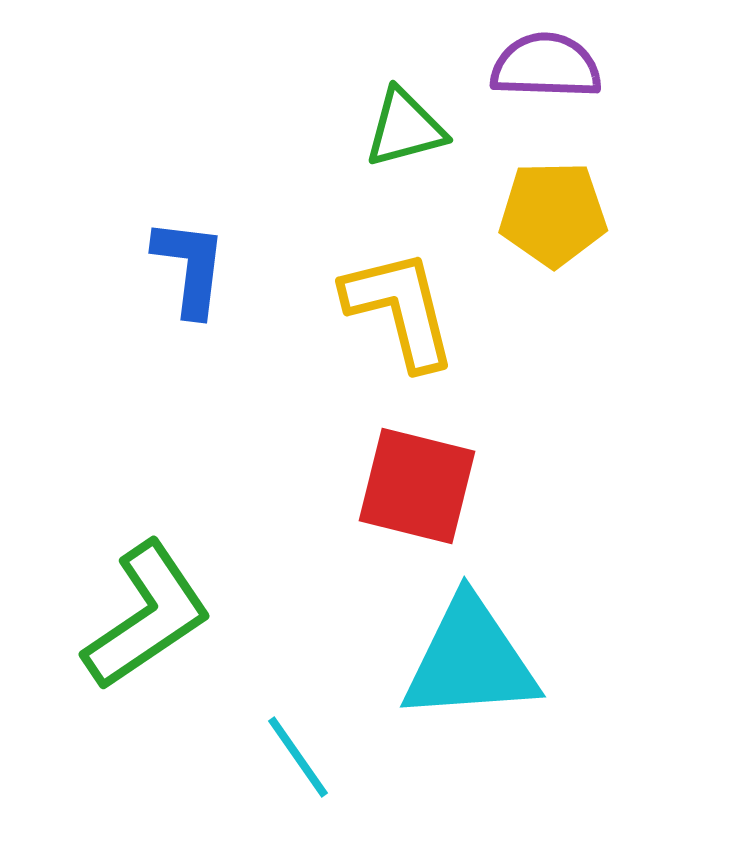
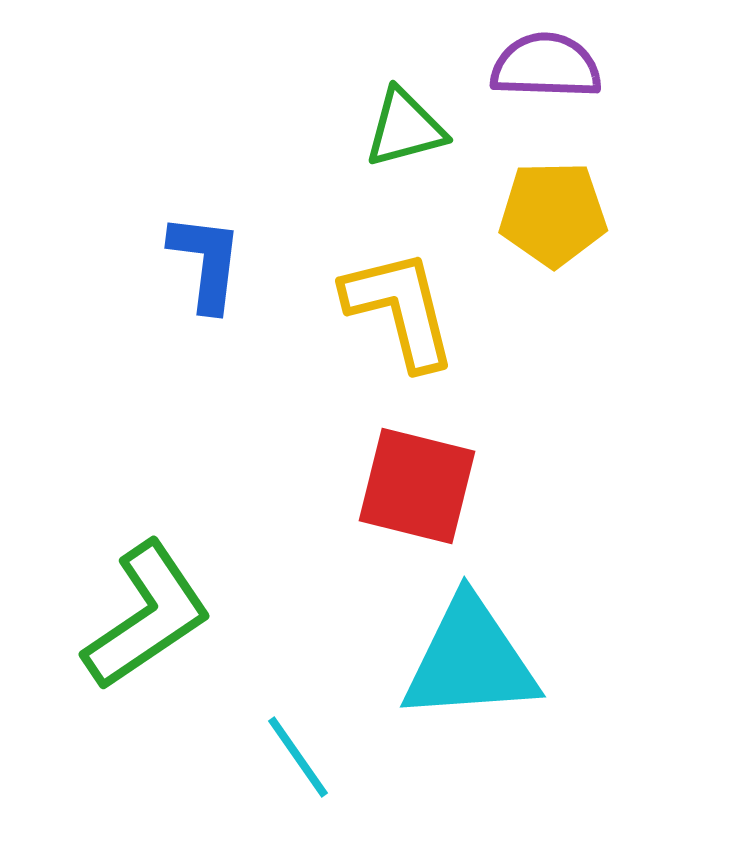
blue L-shape: moved 16 px right, 5 px up
